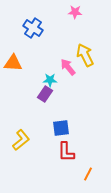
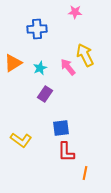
blue cross: moved 4 px right, 1 px down; rotated 36 degrees counterclockwise
orange triangle: rotated 36 degrees counterclockwise
cyan star: moved 10 px left, 12 px up; rotated 24 degrees counterclockwise
yellow L-shape: rotated 75 degrees clockwise
orange line: moved 3 px left, 1 px up; rotated 16 degrees counterclockwise
